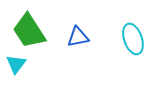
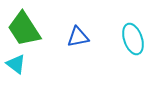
green trapezoid: moved 5 px left, 2 px up
cyan triangle: rotated 30 degrees counterclockwise
